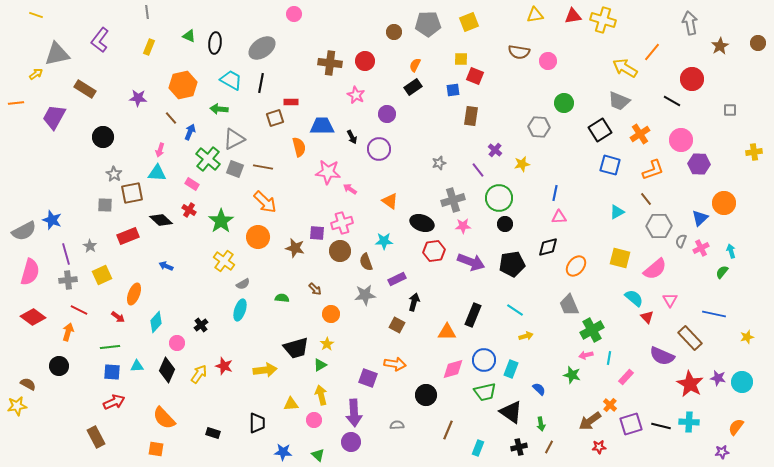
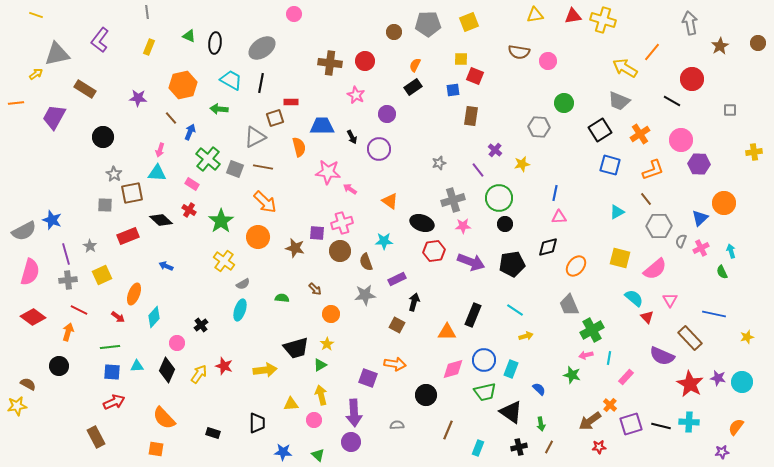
gray triangle at (234, 139): moved 21 px right, 2 px up
green semicircle at (722, 272): rotated 64 degrees counterclockwise
cyan diamond at (156, 322): moved 2 px left, 5 px up
